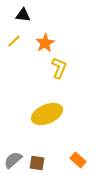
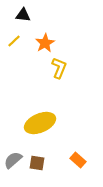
yellow ellipse: moved 7 px left, 9 px down
